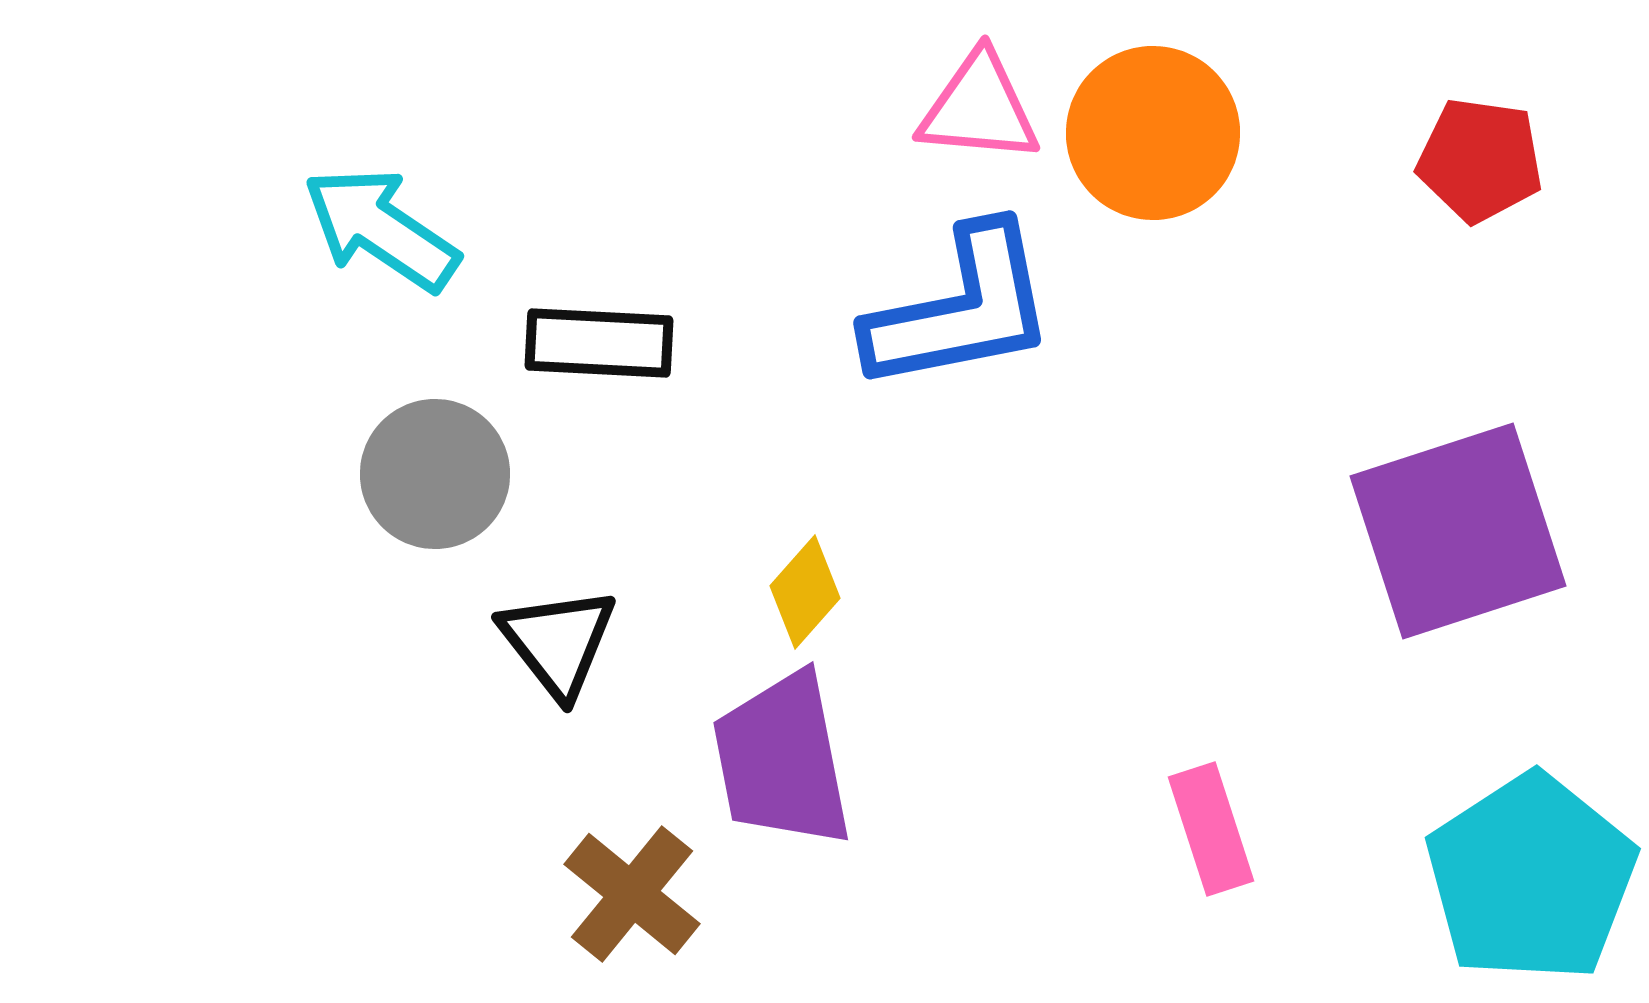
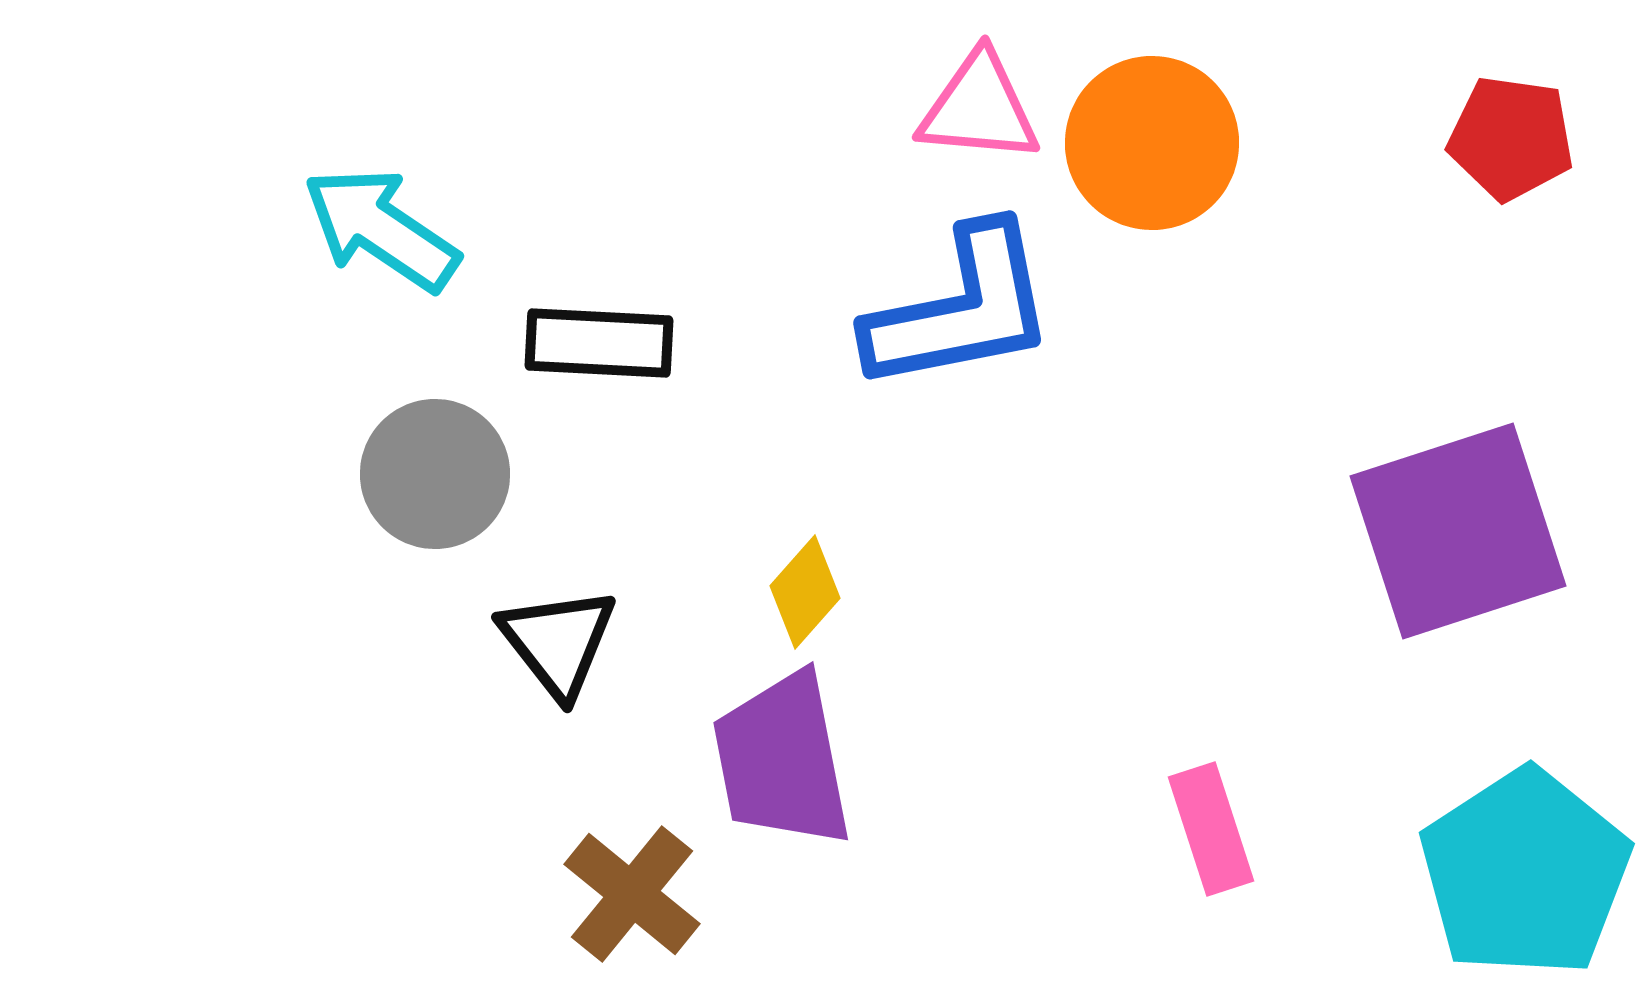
orange circle: moved 1 px left, 10 px down
red pentagon: moved 31 px right, 22 px up
cyan pentagon: moved 6 px left, 5 px up
